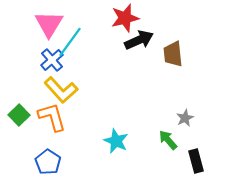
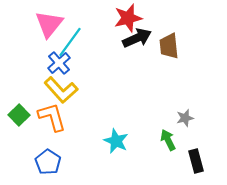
red star: moved 3 px right
pink triangle: rotated 8 degrees clockwise
black arrow: moved 2 px left, 2 px up
brown trapezoid: moved 4 px left, 8 px up
blue cross: moved 7 px right, 3 px down
gray star: rotated 12 degrees clockwise
green arrow: rotated 15 degrees clockwise
